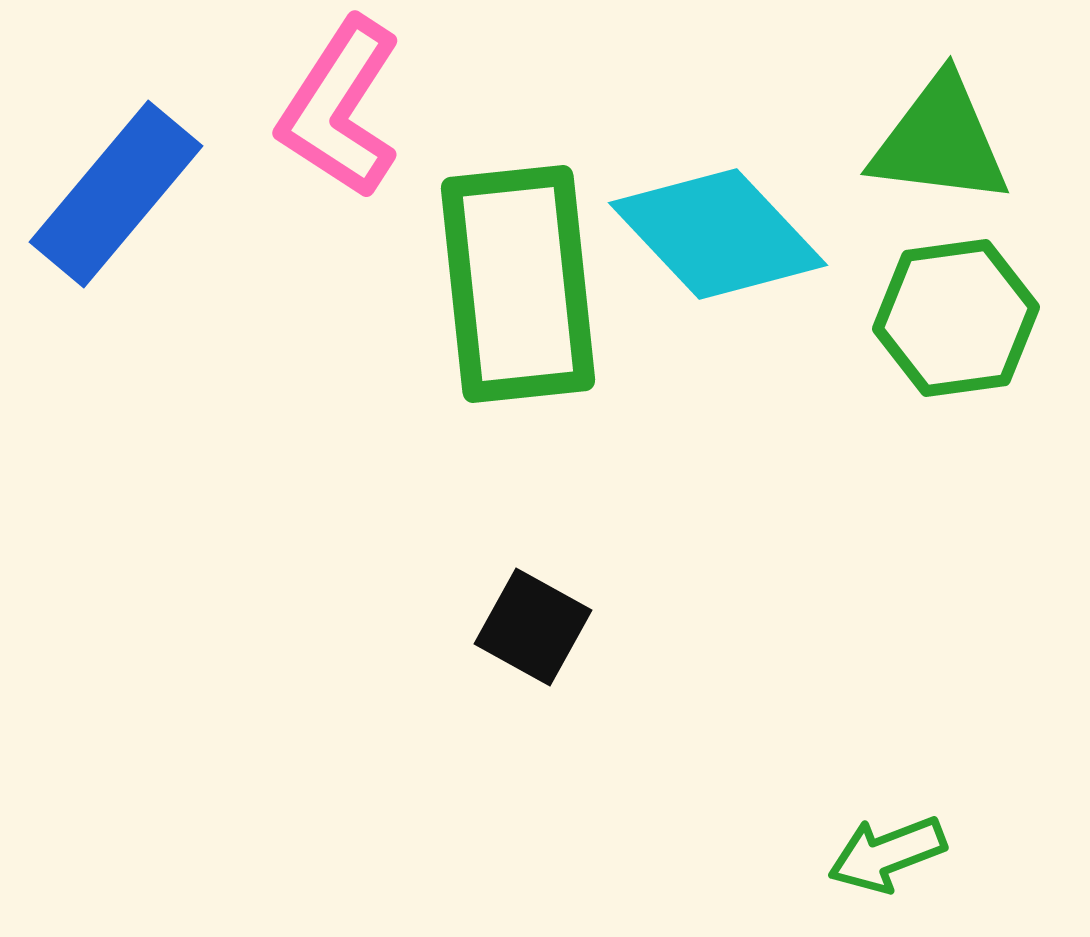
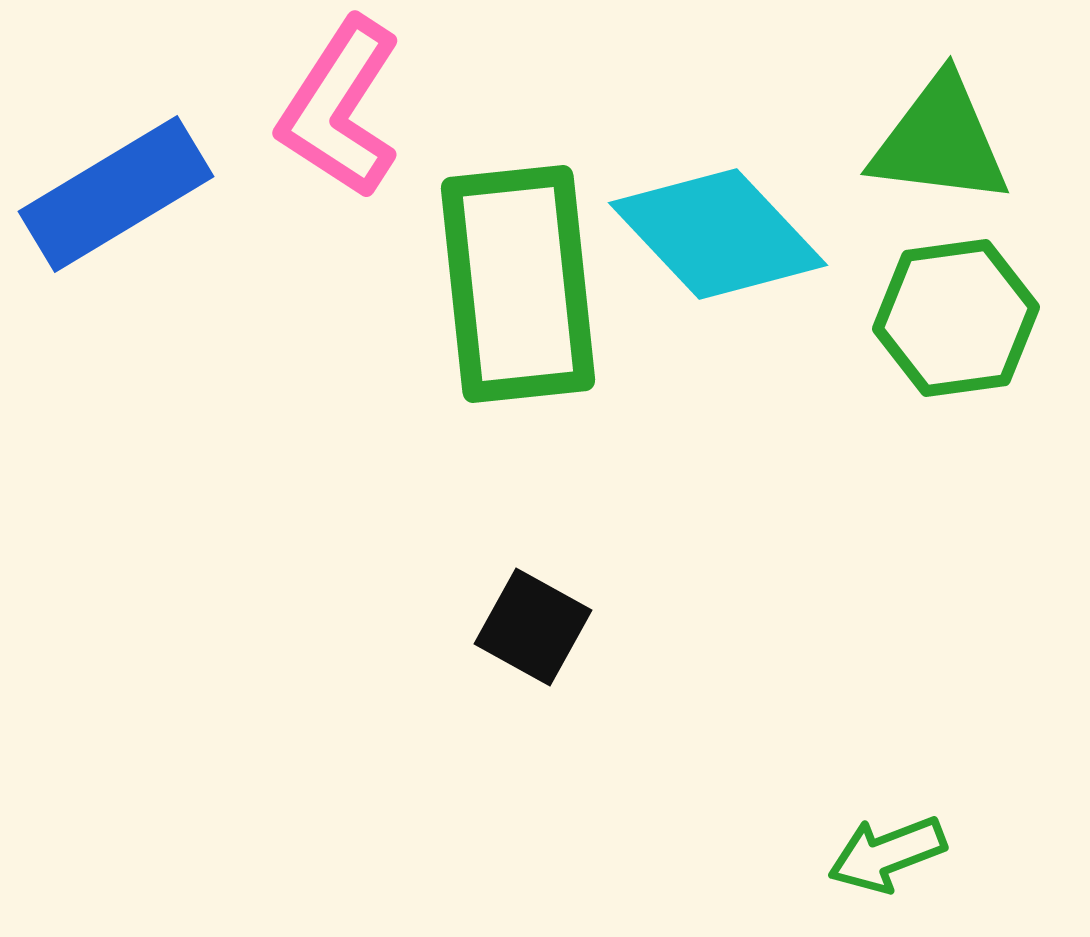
blue rectangle: rotated 19 degrees clockwise
